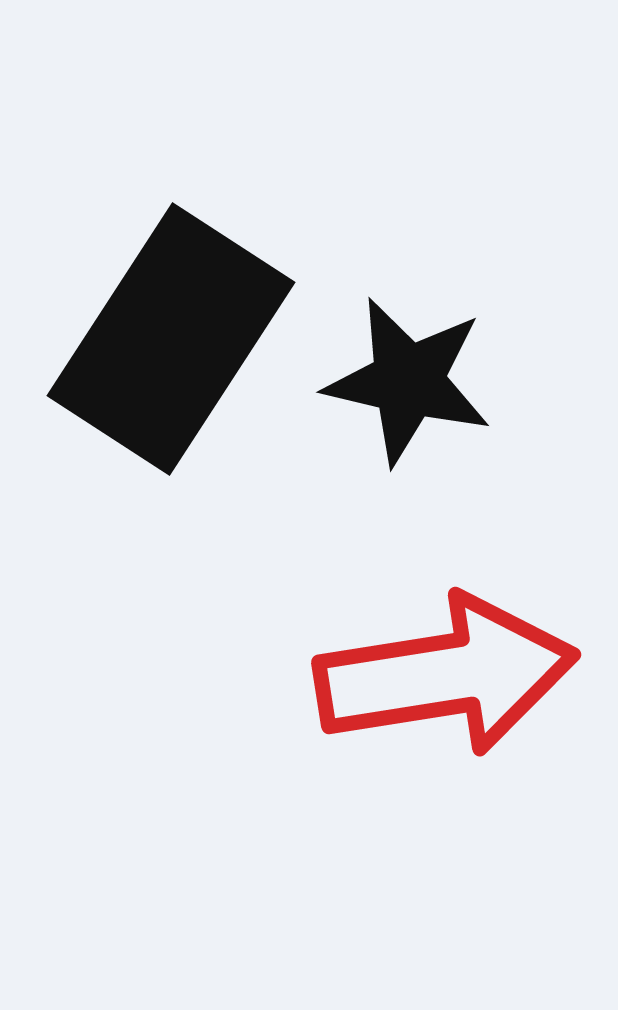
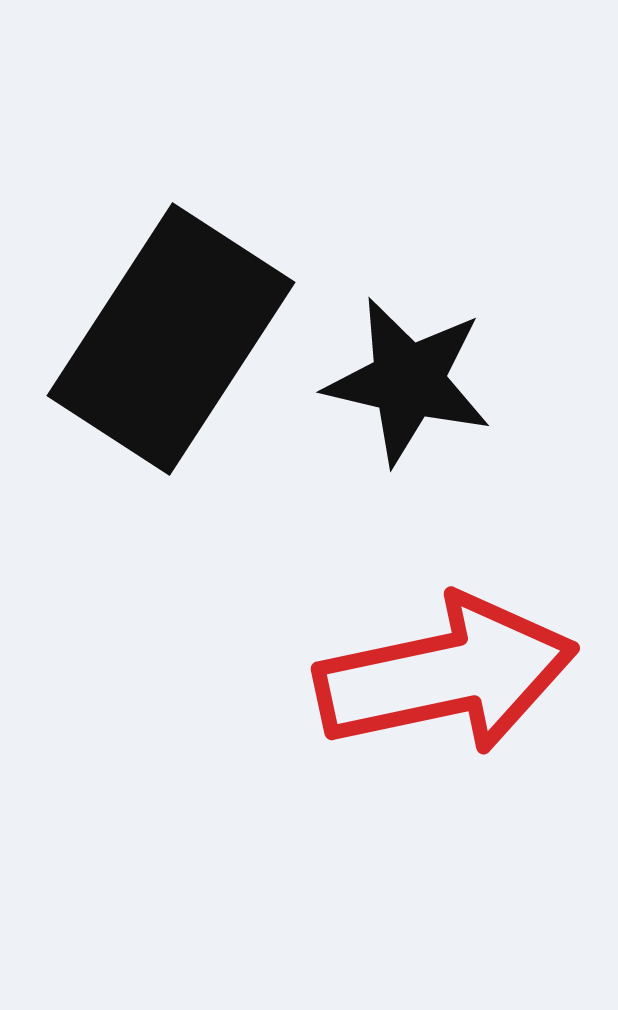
red arrow: rotated 3 degrees counterclockwise
